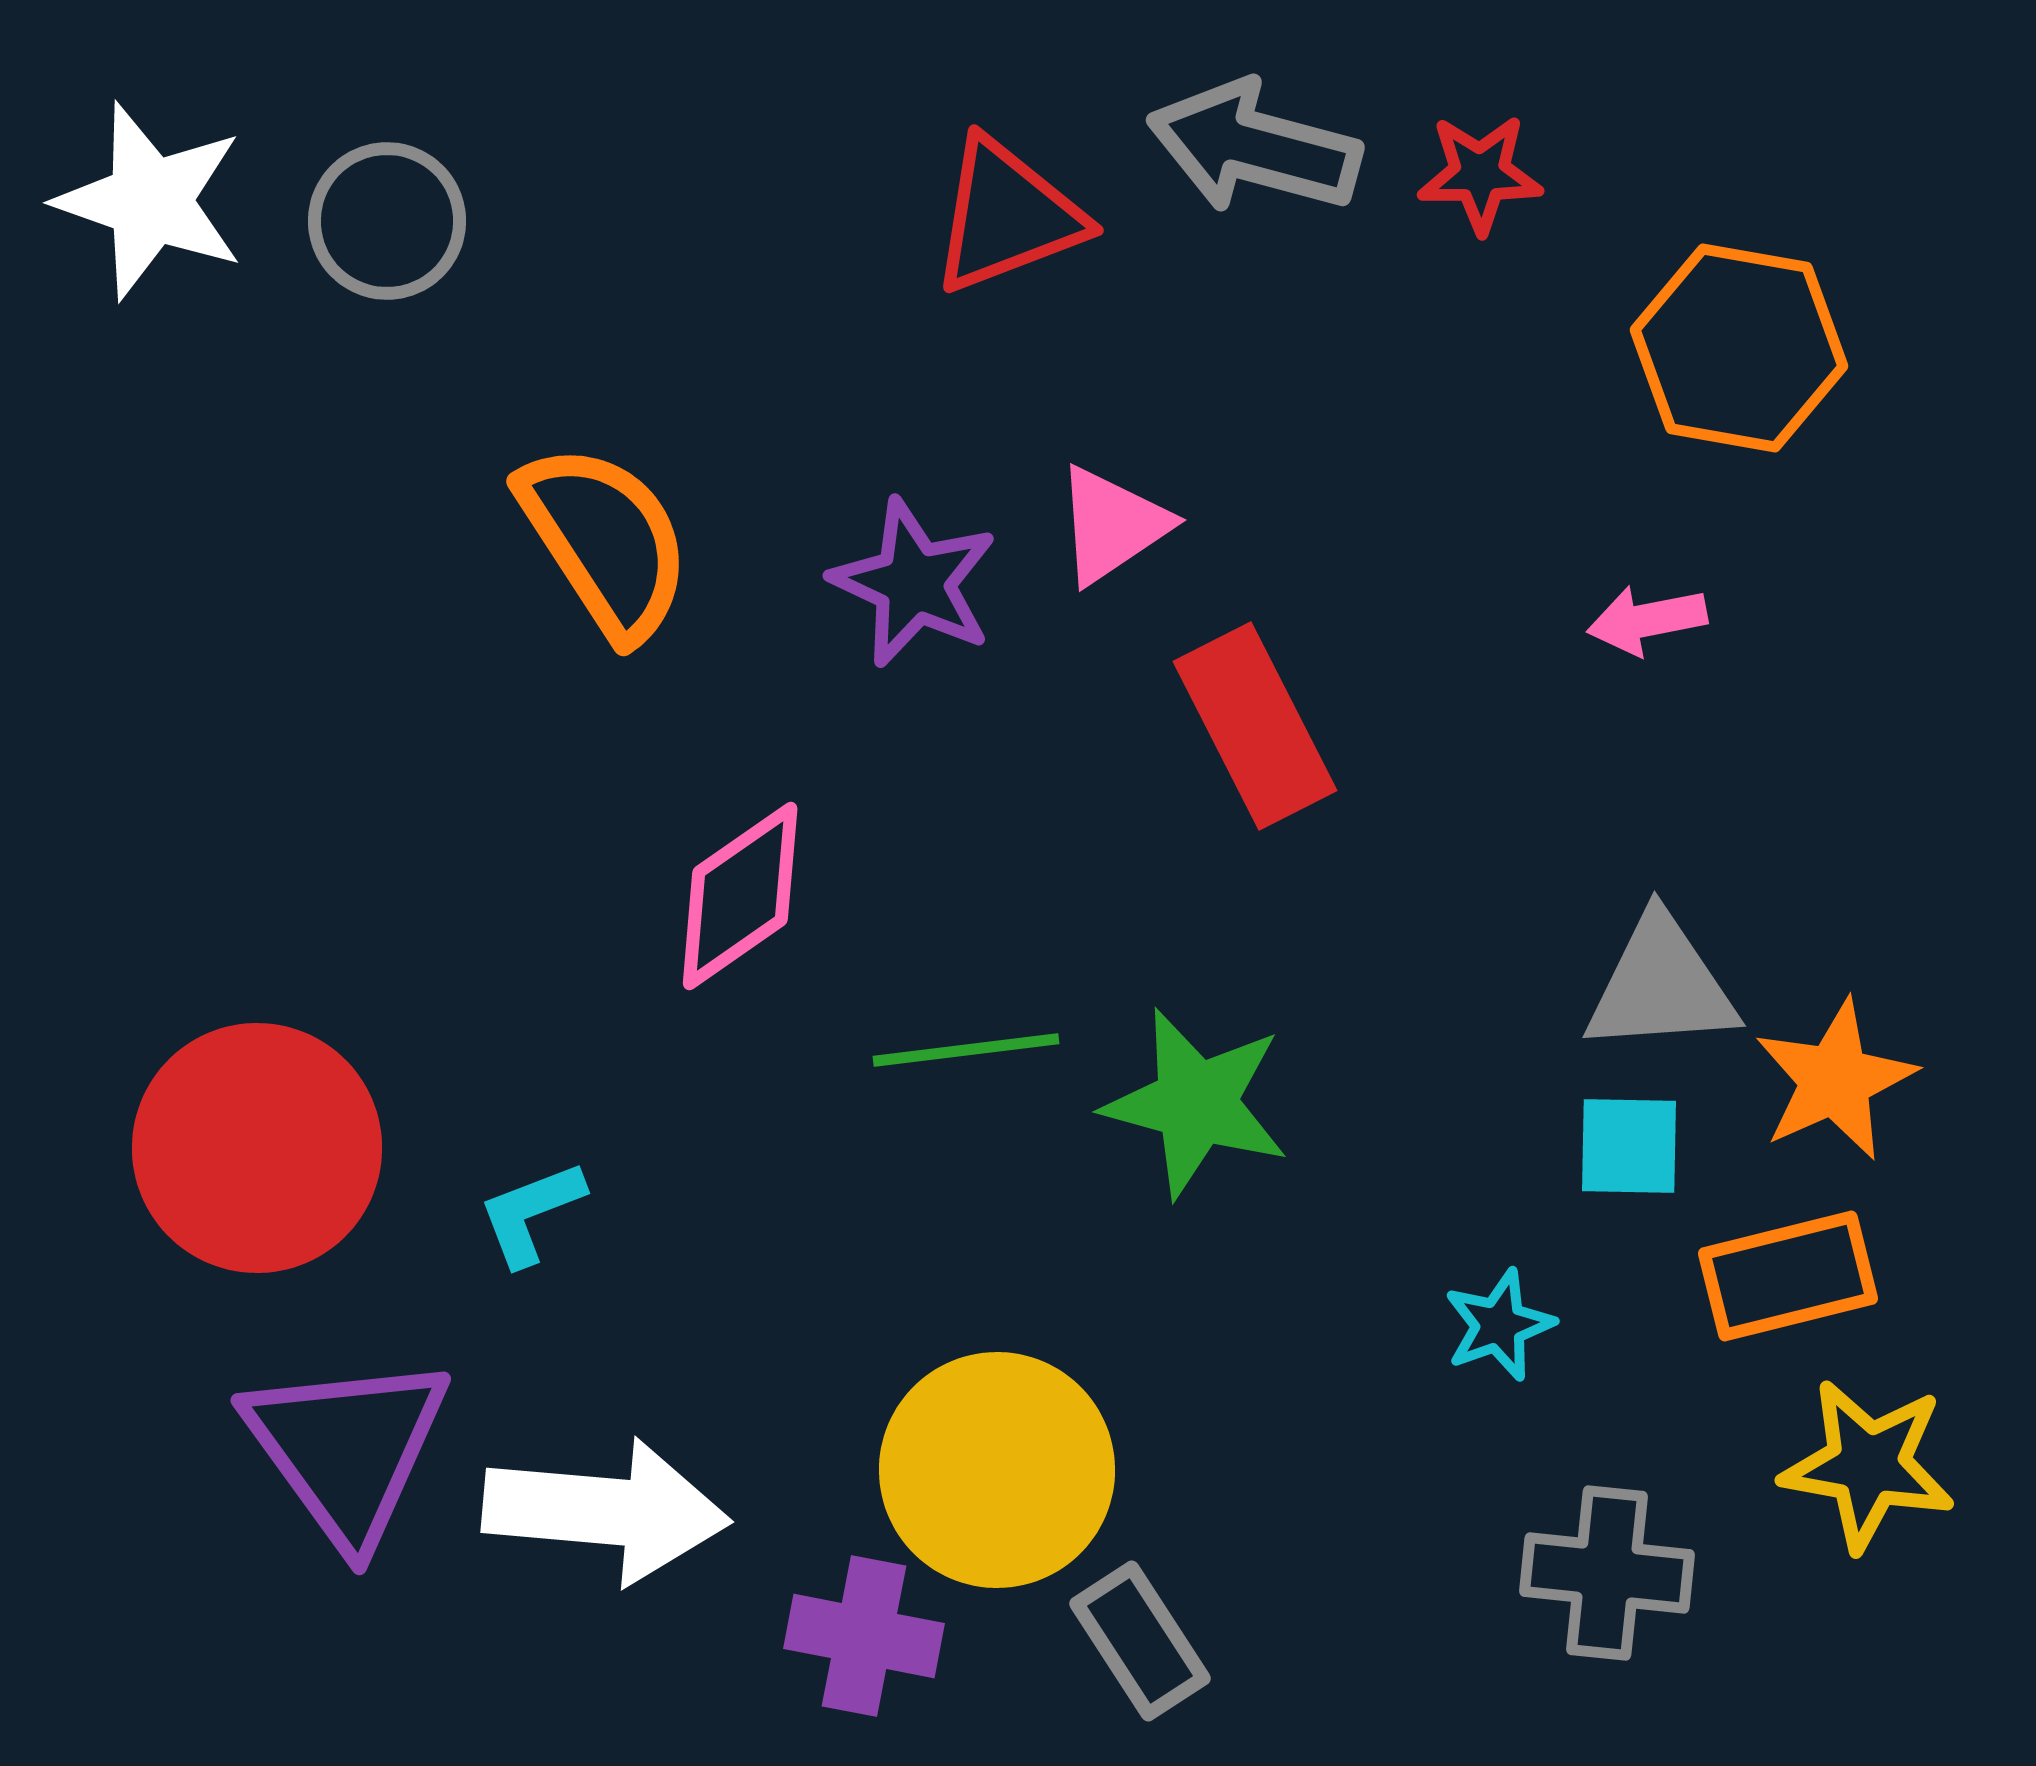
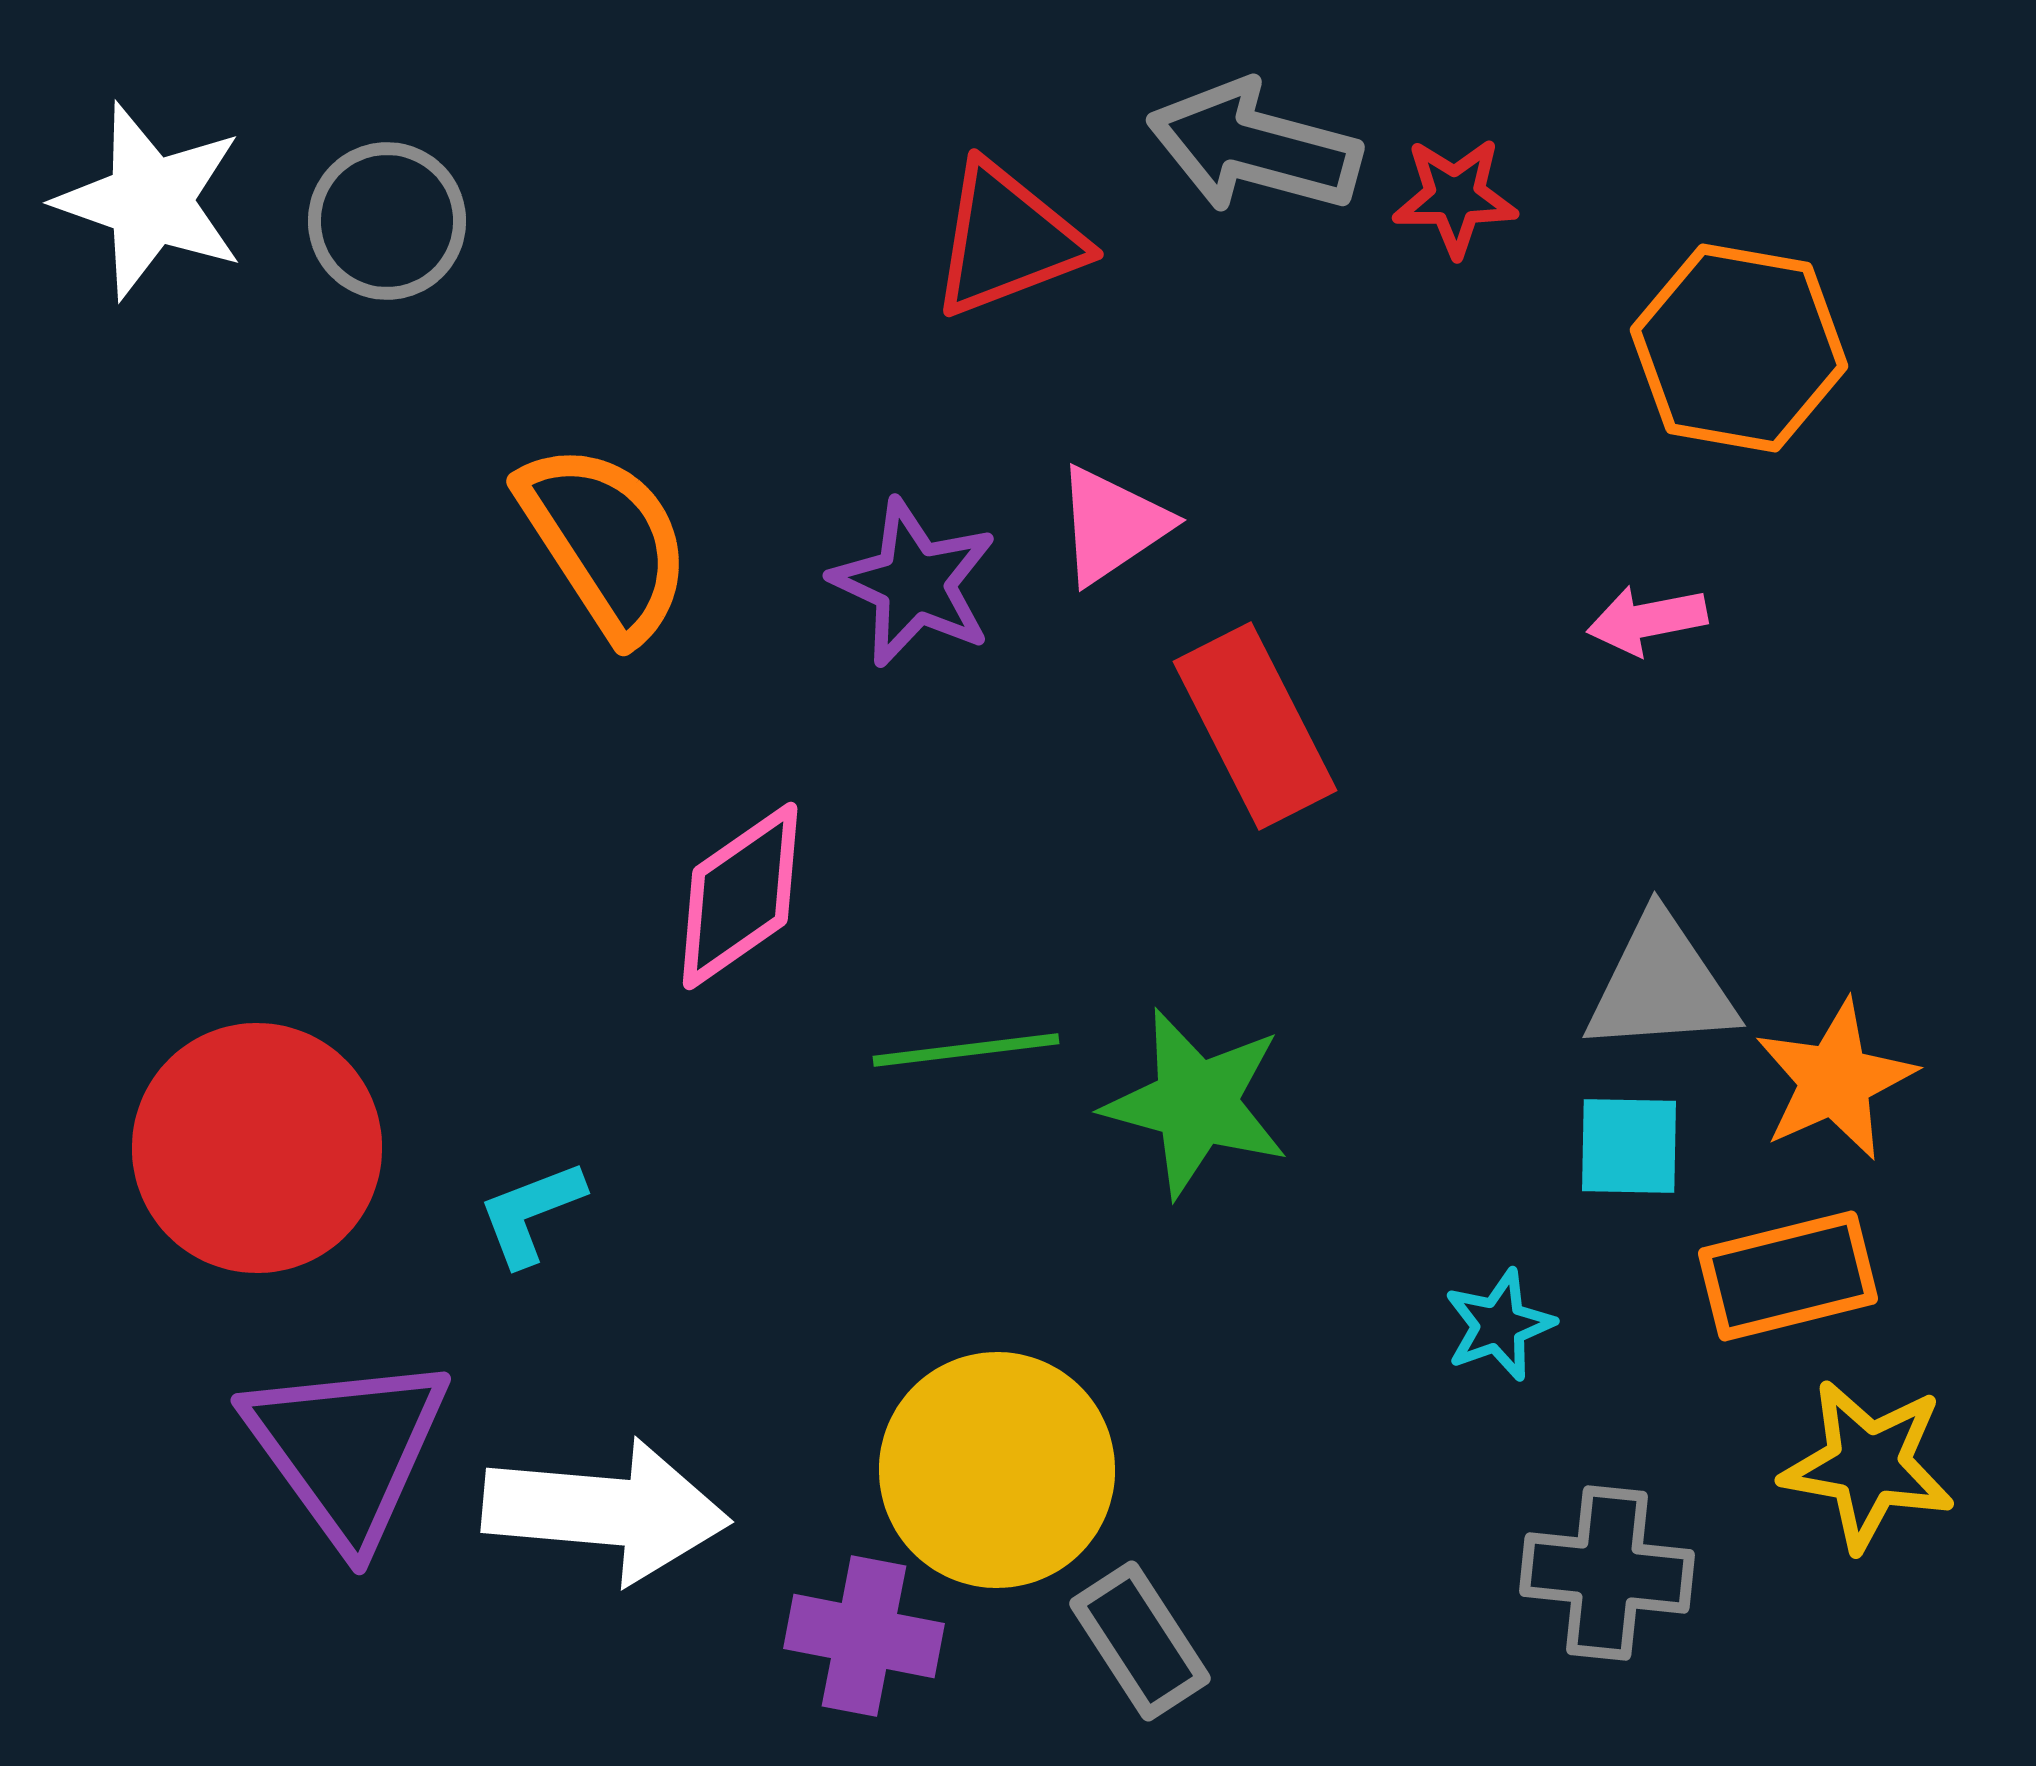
red star: moved 25 px left, 23 px down
red triangle: moved 24 px down
